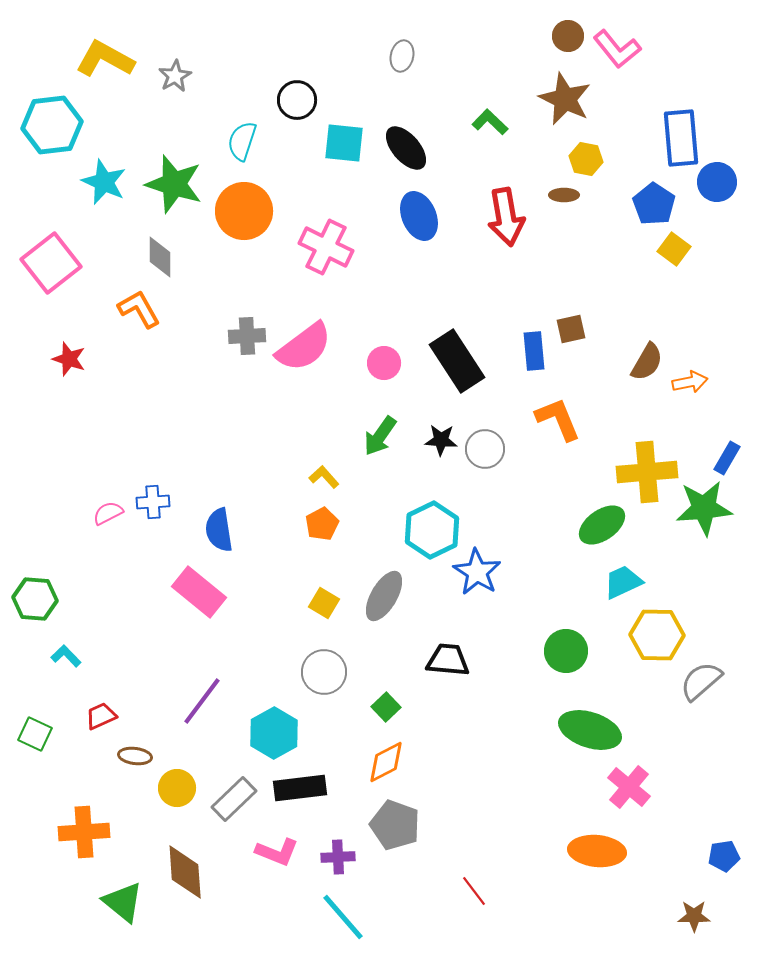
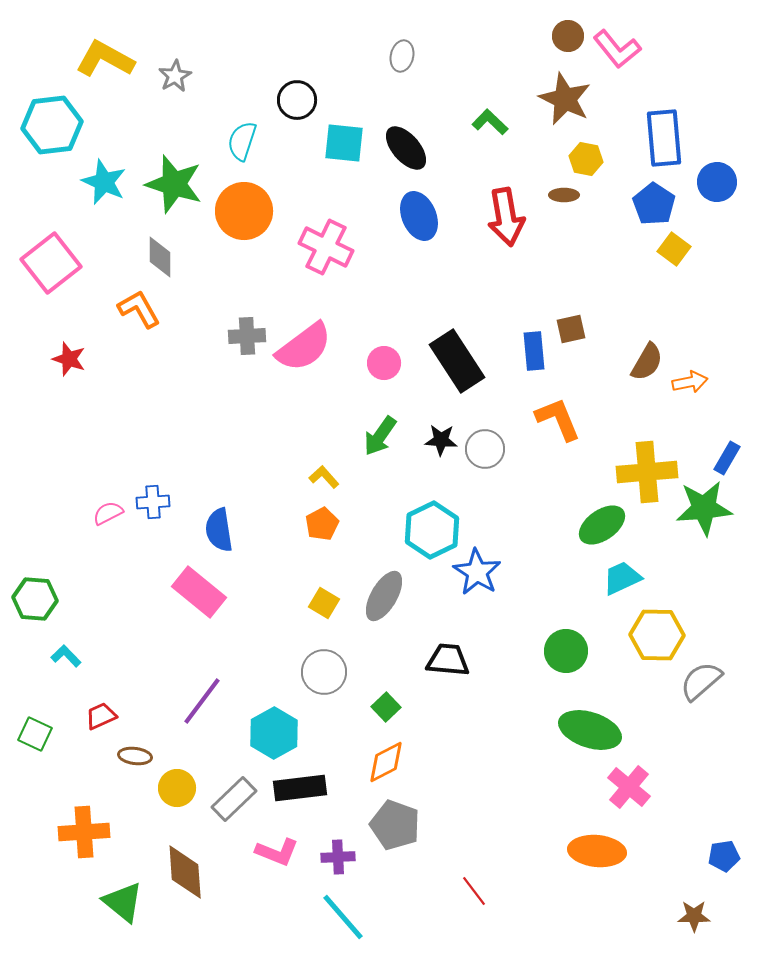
blue rectangle at (681, 138): moved 17 px left
cyan trapezoid at (623, 582): moved 1 px left, 4 px up
